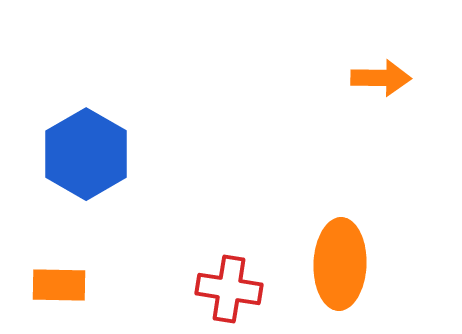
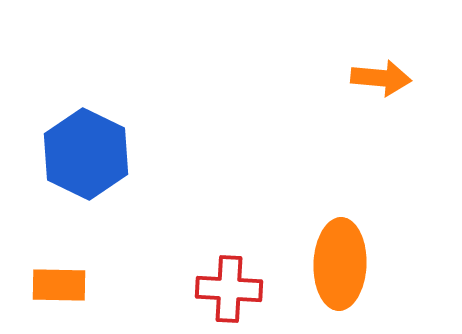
orange arrow: rotated 4 degrees clockwise
blue hexagon: rotated 4 degrees counterclockwise
red cross: rotated 6 degrees counterclockwise
